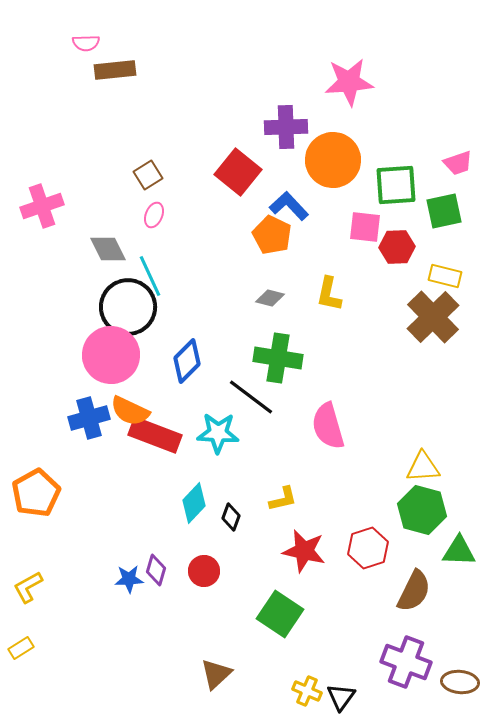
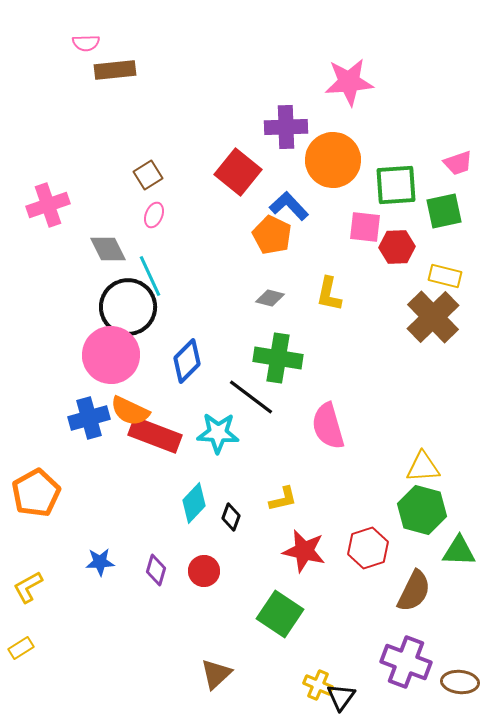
pink cross at (42, 206): moved 6 px right, 1 px up
blue star at (129, 579): moved 29 px left, 17 px up
yellow cross at (307, 691): moved 11 px right, 6 px up
